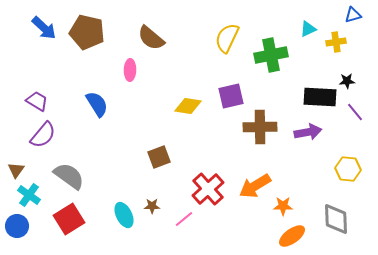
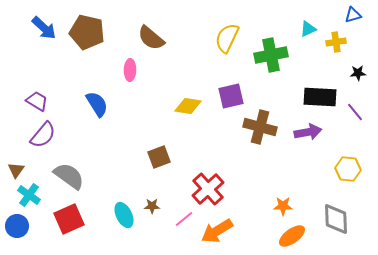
black star: moved 11 px right, 8 px up
brown cross: rotated 16 degrees clockwise
orange arrow: moved 38 px left, 45 px down
red square: rotated 8 degrees clockwise
